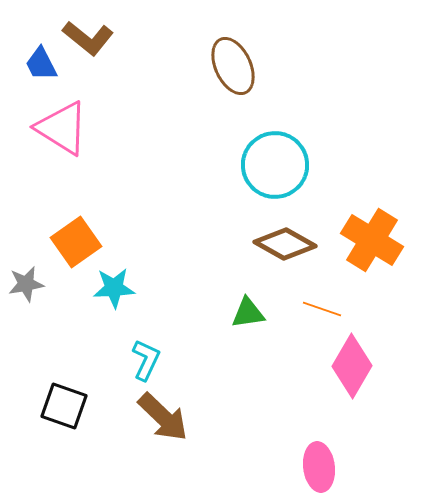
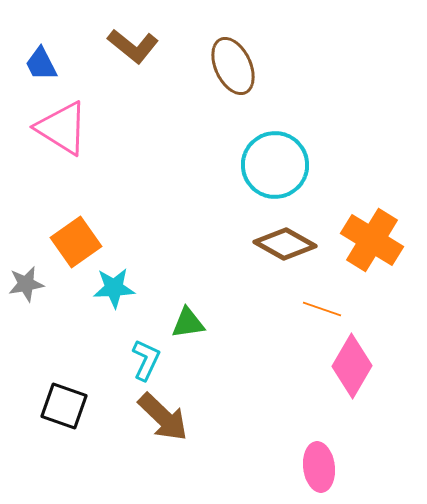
brown L-shape: moved 45 px right, 8 px down
green triangle: moved 60 px left, 10 px down
